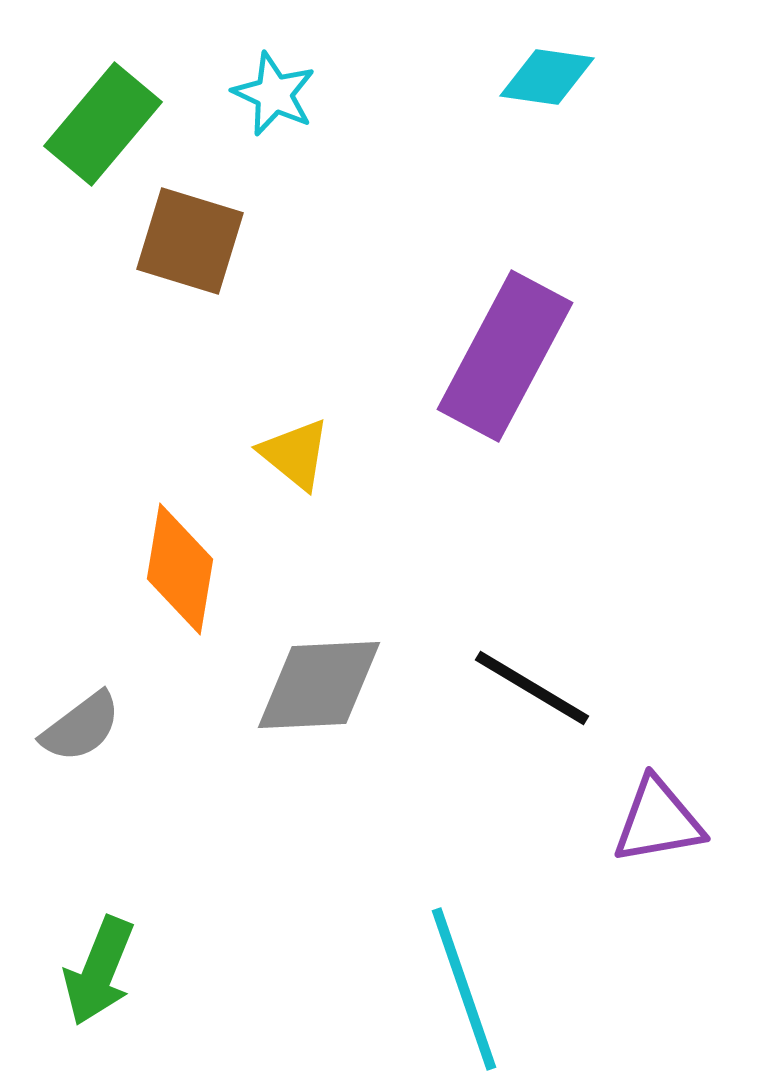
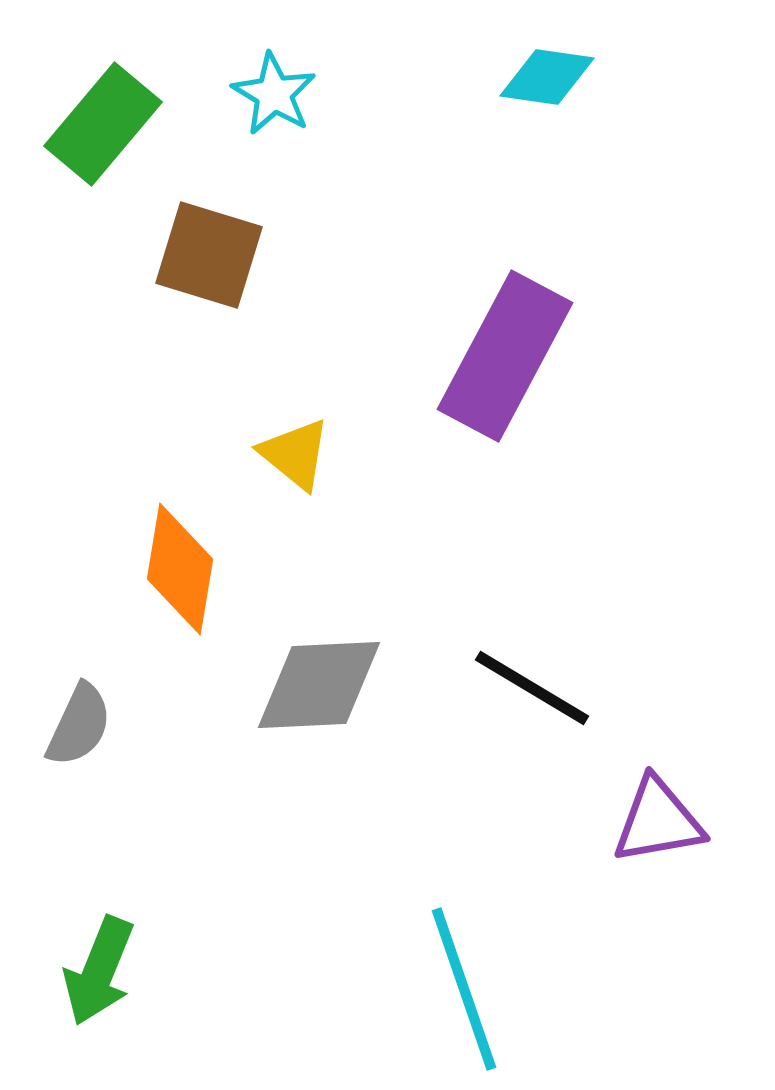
cyan star: rotated 6 degrees clockwise
brown square: moved 19 px right, 14 px down
gray semicircle: moved 2 px left, 2 px up; rotated 28 degrees counterclockwise
